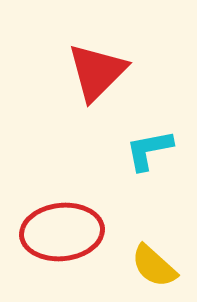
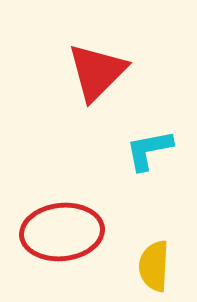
yellow semicircle: rotated 51 degrees clockwise
